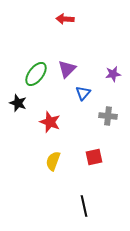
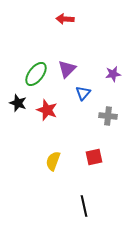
red star: moved 3 px left, 12 px up
